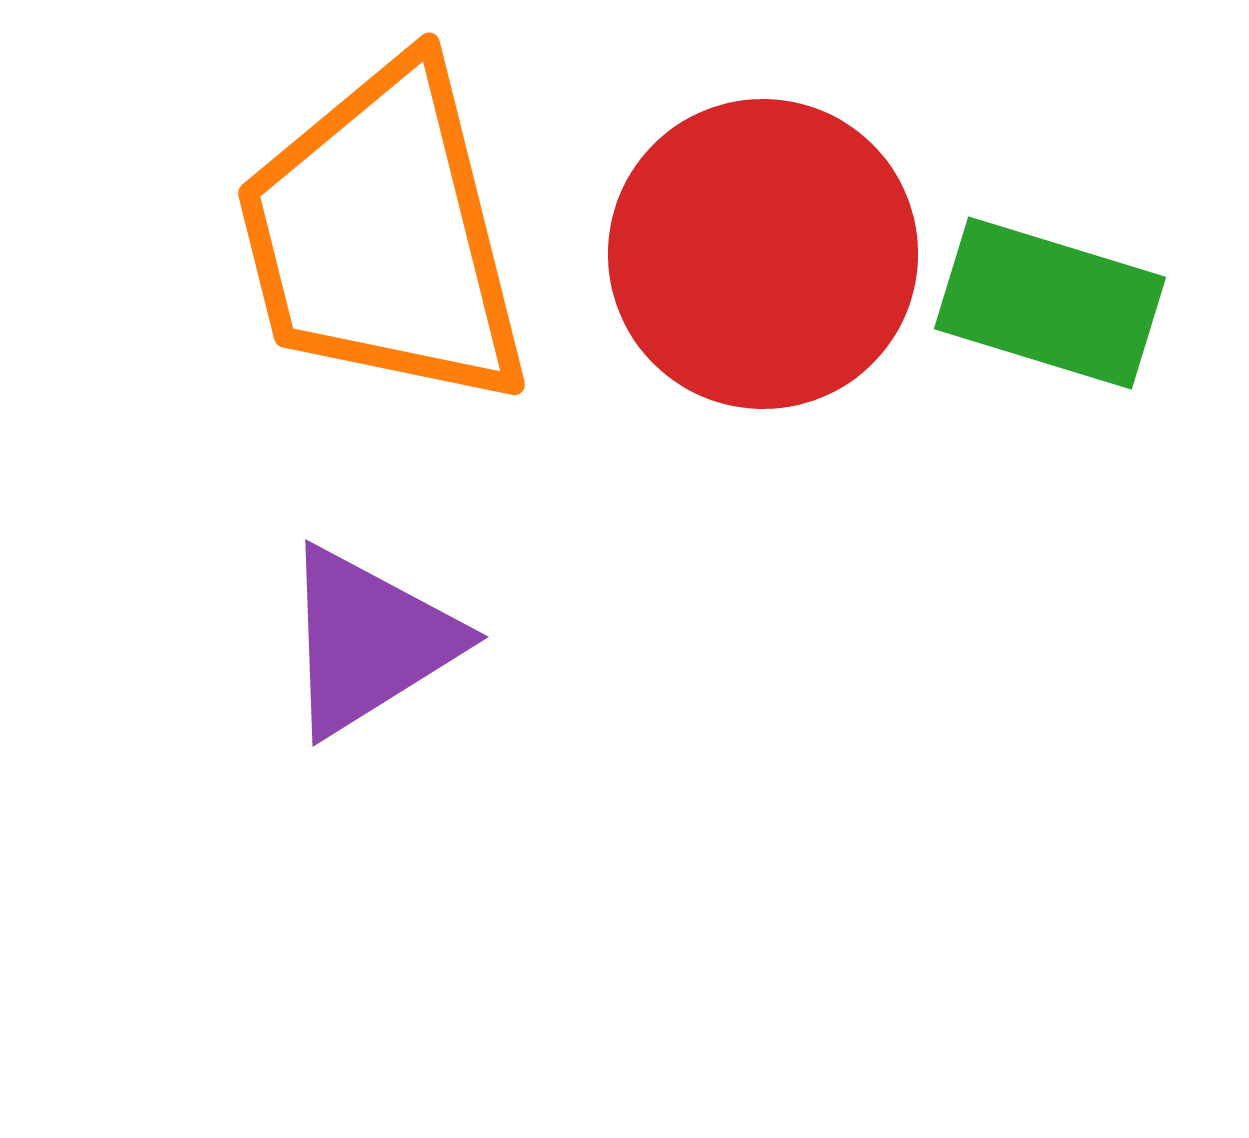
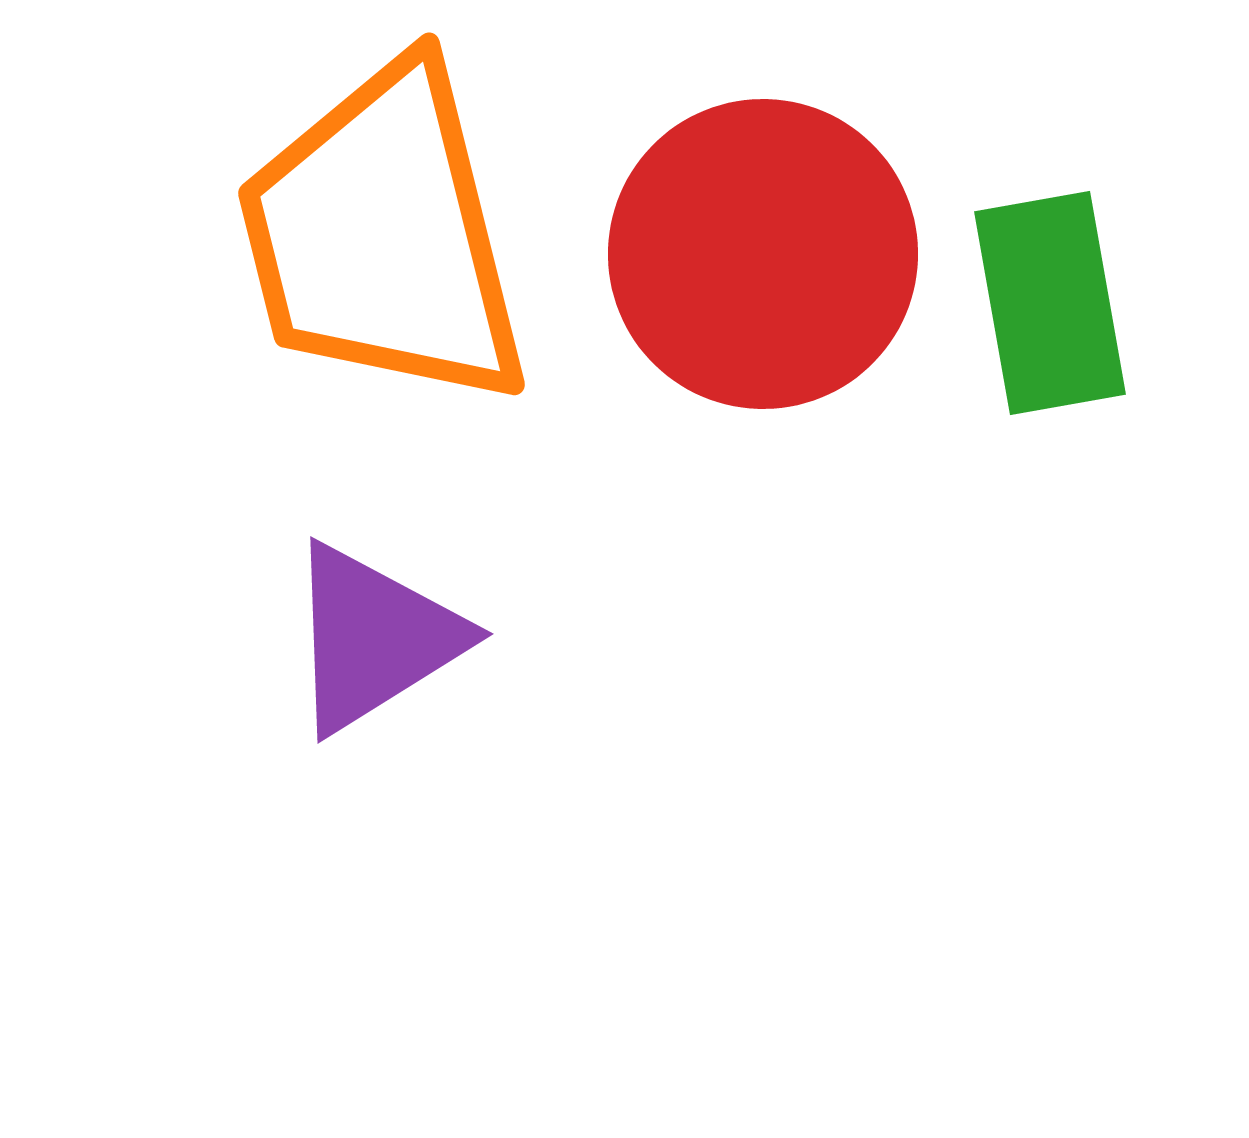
green rectangle: rotated 63 degrees clockwise
purple triangle: moved 5 px right, 3 px up
